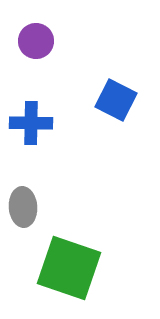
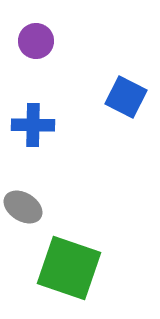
blue square: moved 10 px right, 3 px up
blue cross: moved 2 px right, 2 px down
gray ellipse: rotated 54 degrees counterclockwise
